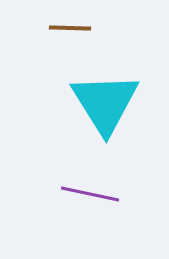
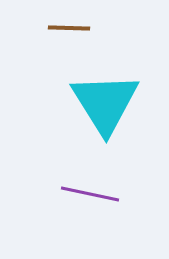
brown line: moved 1 px left
